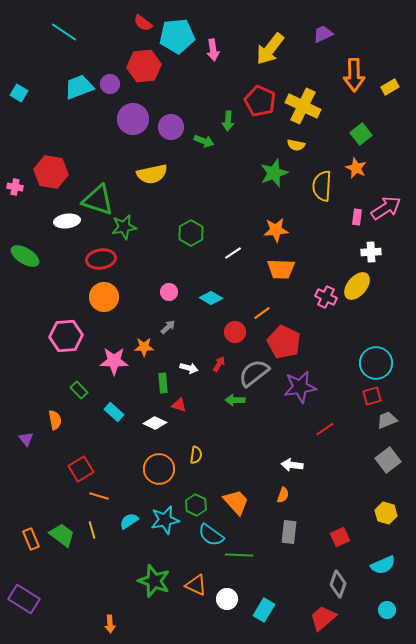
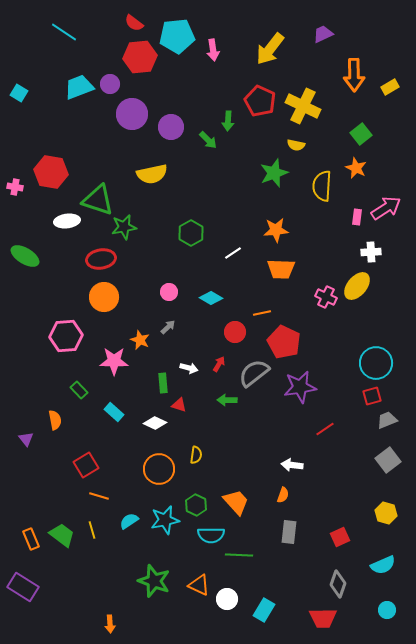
red semicircle at (143, 23): moved 9 px left
red hexagon at (144, 66): moved 4 px left, 9 px up
purple circle at (133, 119): moved 1 px left, 5 px up
green arrow at (204, 141): moved 4 px right, 1 px up; rotated 24 degrees clockwise
orange line at (262, 313): rotated 24 degrees clockwise
orange star at (144, 347): moved 4 px left, 7 px up; rotated 24 degrees clockwise
green arrow at (235, 400): moved 8 px left
red square at (81, 469): moved 5 px right, 4 px up
cyan semicircle at (211, 535): rotated 36 degrees counterclockwise
orange triangle at (196, 585): moved 3 px right
purple rectangle at (24, 599): moved 1 px left, 12 px up
red trapezoid at (323, 618): rotated 140 degrees counterclockwise
